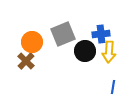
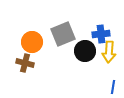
brown cross: moved 1 px left, 2 px down; rotated 30 degrees counterclockwise
